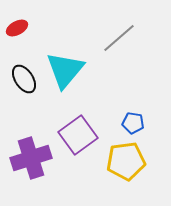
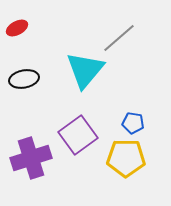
cyan triangle: moved 20 px right
black ellipse: rotated 68 degrees counterclockwise
yellow pentagon: moved 3 px up; rotated 9 degrees clockwise
